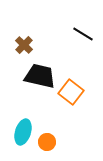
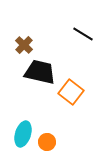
black trapezoid: moved 4 px up
cyan ellipse: moved 2 px down
